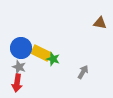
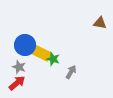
blue circle: moved 4 px right, 3 px up
gray arrow: moved 12 px left
red arrow: rotated 138 degrees counterclockwise
